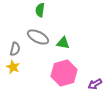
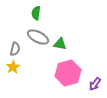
green semicircle: moved 4 px left, 3 px down
green triangle: moved 3 px left, 1 px down
yellow star: rotated 16 degrees clockwise
pink hexagon: moved 4 px right
purple arrow: rotated 24 degrees counterclockwise
